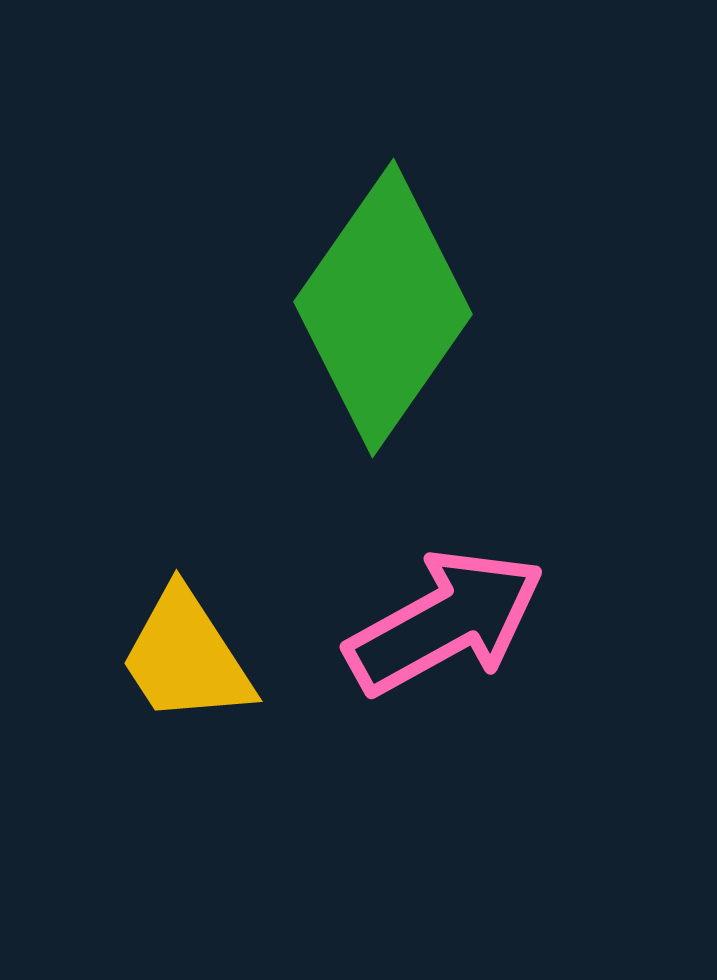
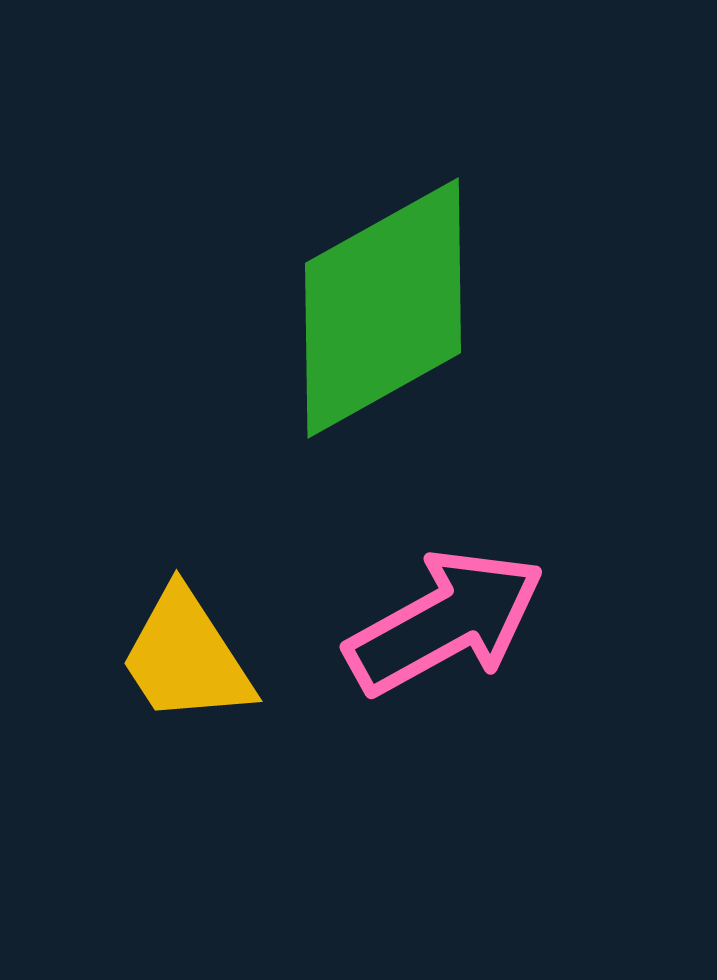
green diamond: rotated 26 degrees clockwise
